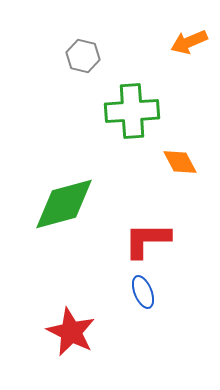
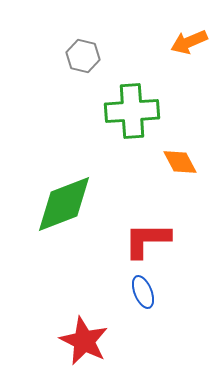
green diamond: rotated 6 degrees counterclockwise
red star: moved 13 px right, 9 px down
